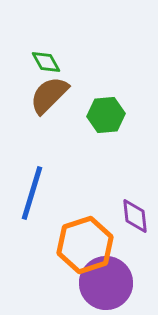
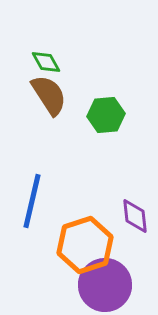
brown semicircle: rotated 102 degrees clockwise
blue line: moved 8 px down; rotated 4 degrees counterclockwise
purple circle: moved 1 px left, 2 px down
